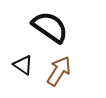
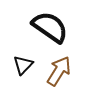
black triangle: rotated 40 degrees clockwise
